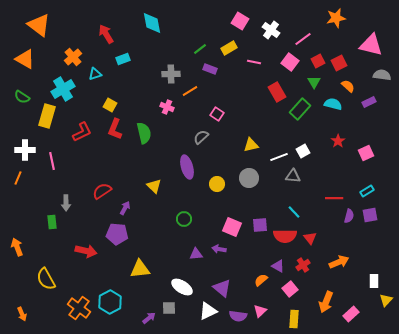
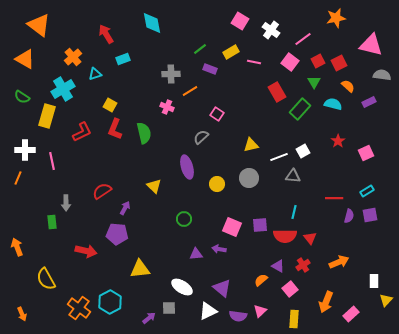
yellow rectangle at (229, 48): moved 2 px right, 4 px down
cyan line at (294, 212): rotated 56 degrees clockwise
